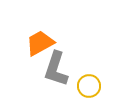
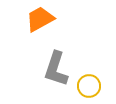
orange trapezoid: moved 24 px up
